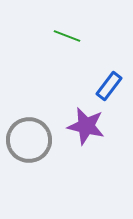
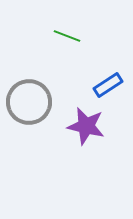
blue rectangle: moved 1 px left, 1 px up; rotated 20 degrees clockwise
gray circle: moved 38 px up
